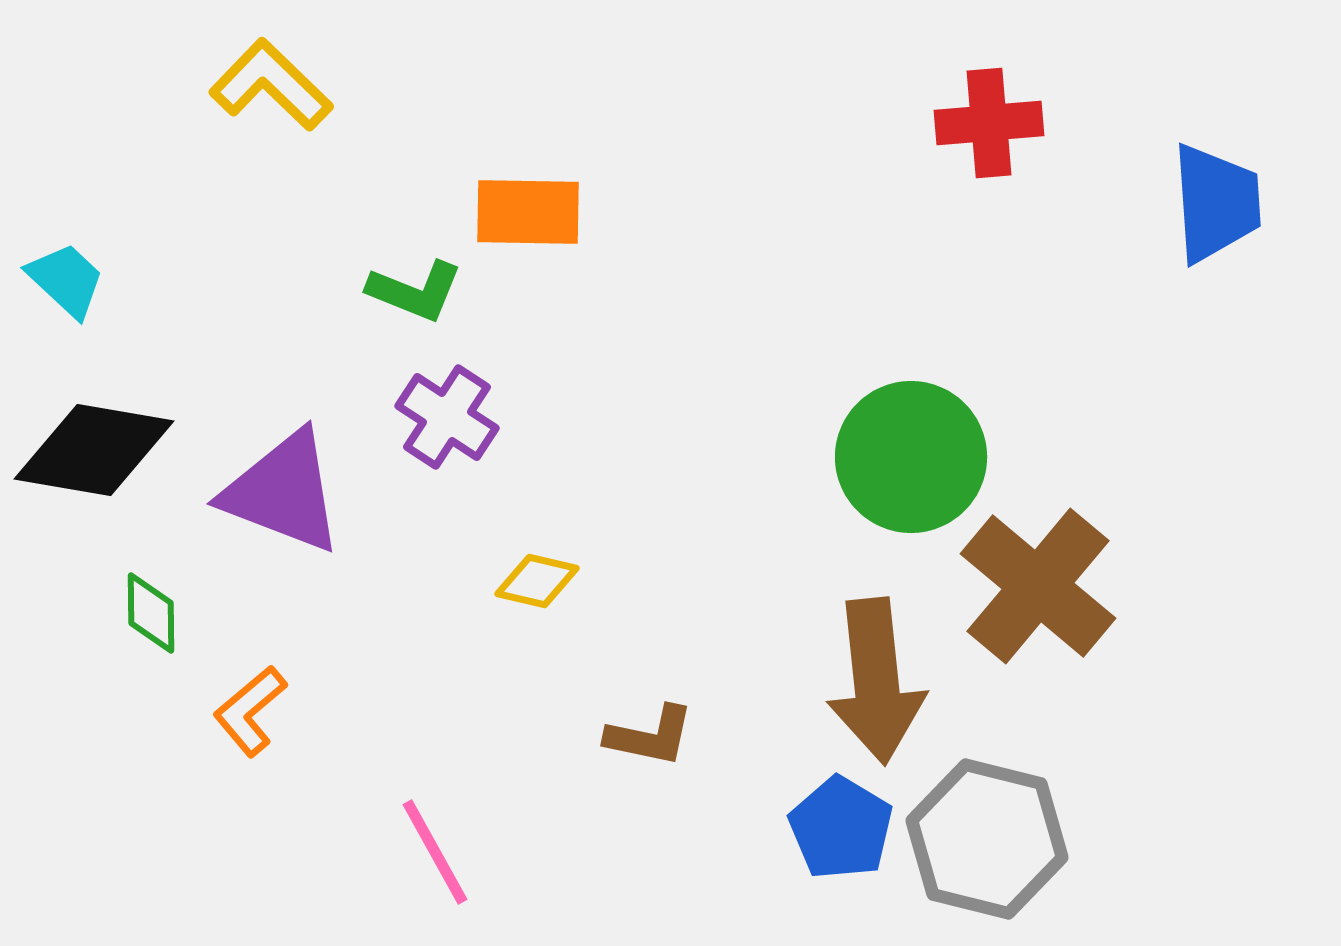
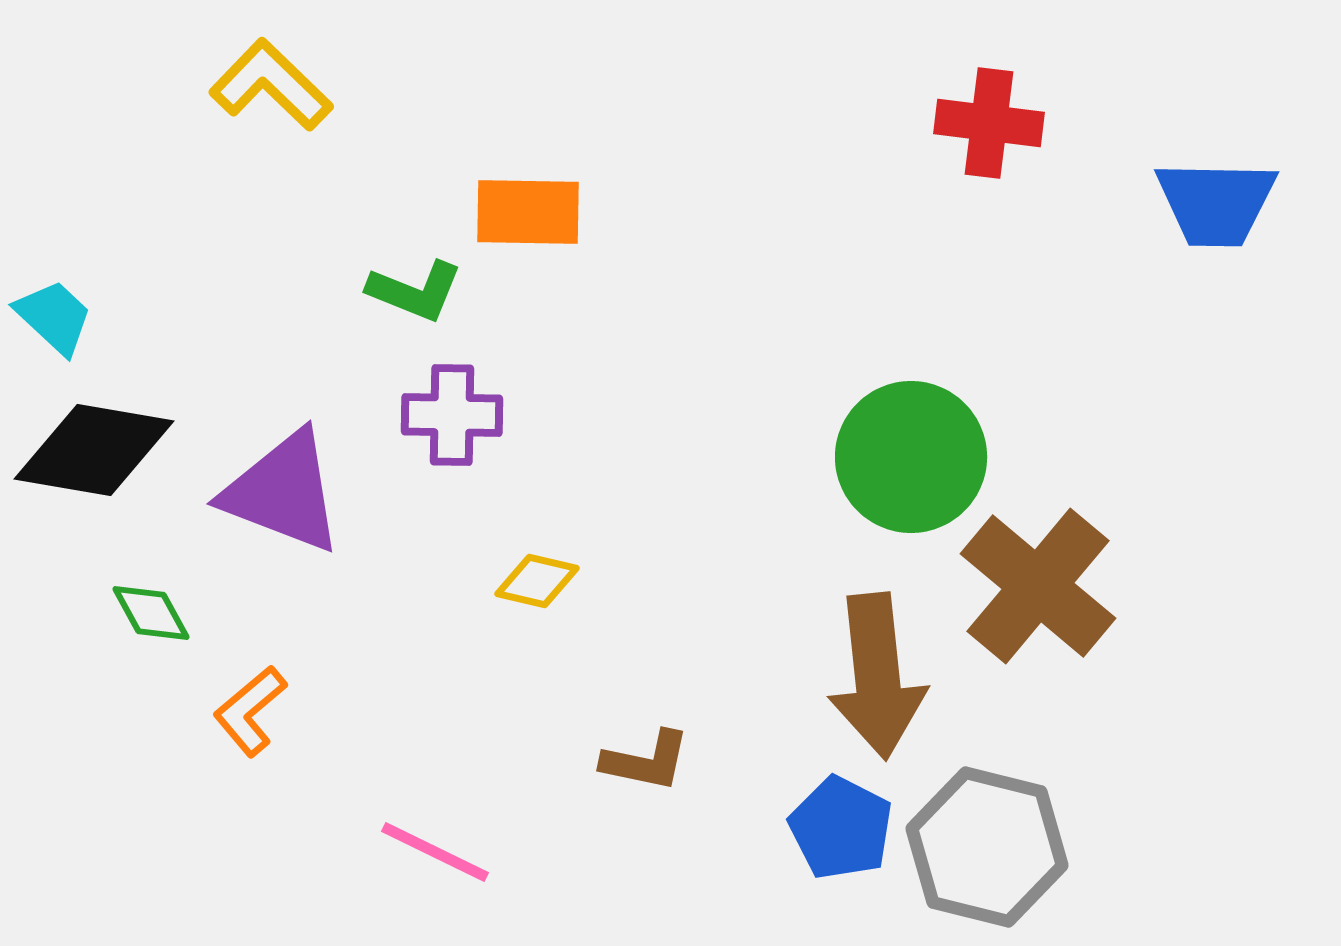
red cross: rotated 12 degrees clockwise
blue trapezoid: rotated 95 degrees clockwise
cyan trapezoid: moved 12 px left, 37 px down
purple cross: moved 5 px right, 2 px up; rotated 32 degrees counterclockwise
green diamond: rotated 28 degrees counterclockwise
brown arrow: moved 1 px right, 5 px up
brown L-shape: moved 4 px left, 25 px down
blue pentagon: rotated 4 degrees counterclockwise
gray hexagon: moved 8 px down
pink line: rotated 35 degrees counterclockwise
